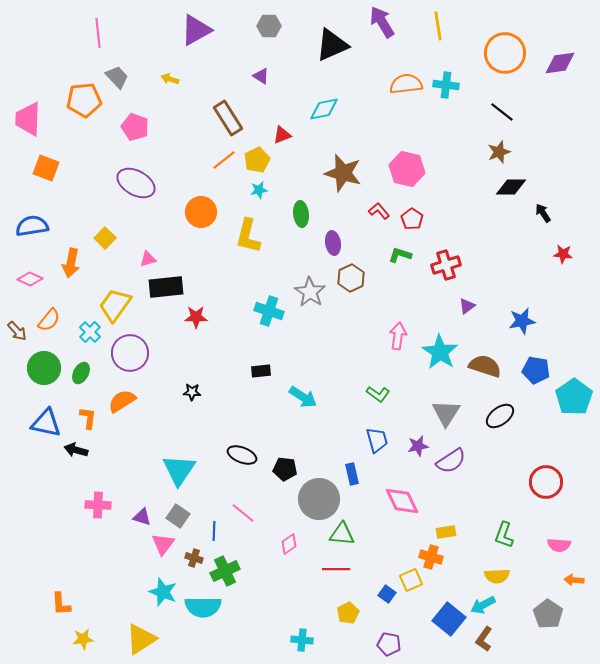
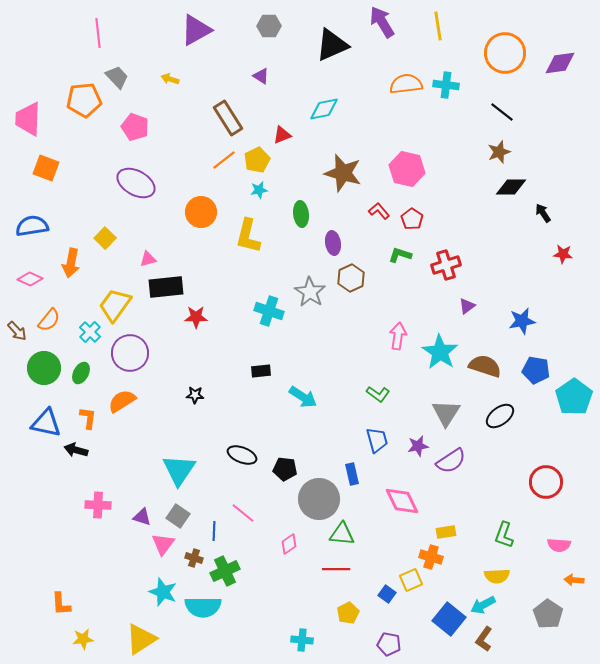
black star at (192, 392): moved 3 px right, 3 px down
